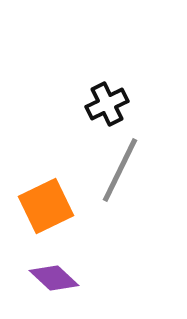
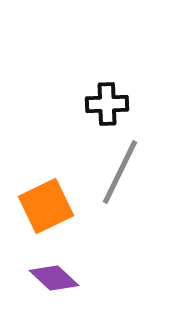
black cross: rotated 24 degrees clockwise
gray line: moved 2 px down
